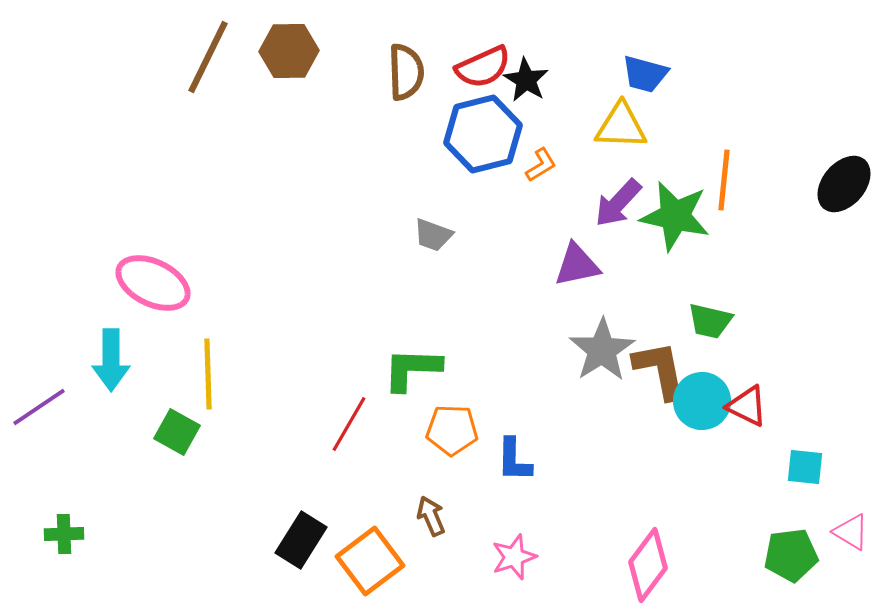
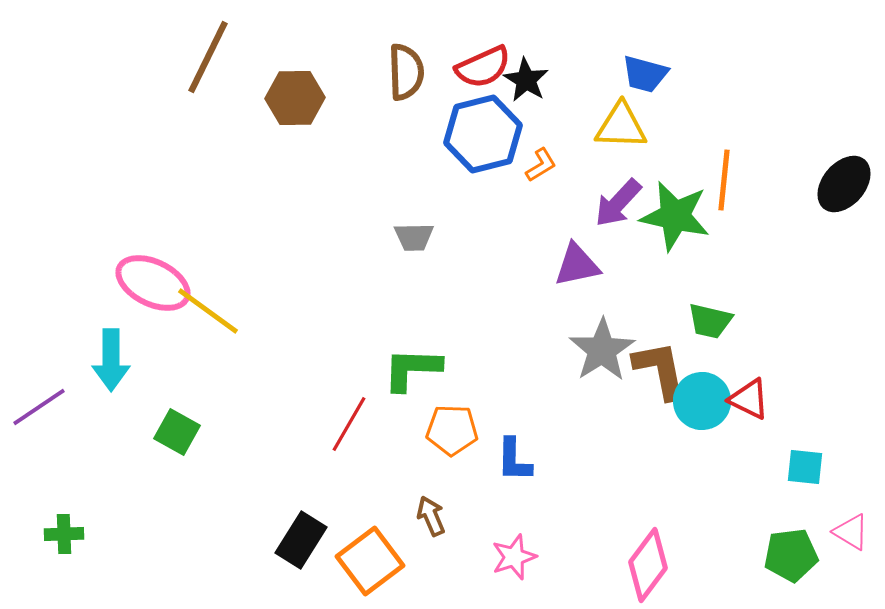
brown hexagon: moved 6 px right, 47 px down
gray trapezoid: moved 19 px left, 2 px down; rotated 21 degrees counterclockwise
yellow line: moved 63 px up; rotated 52 degrees counterclockwise
red triangle: moved 2 px right, 7 px up
